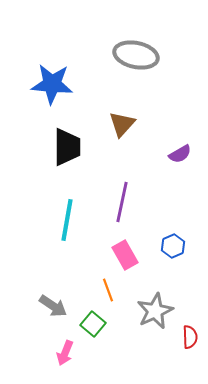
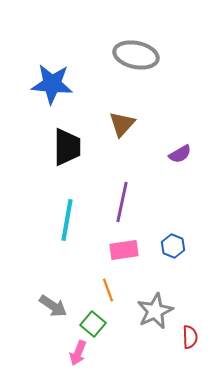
blue hexagon: rotated 15 degrees counterclockwise
pink rectangle: moved 1 px left, 5 px up; rotated 68 degrees counterclockwise
pink arrow: moved 13 px right
